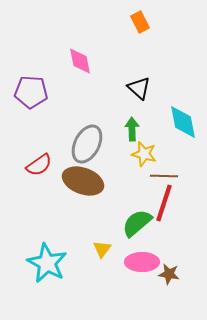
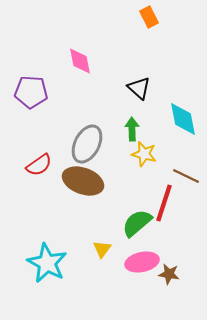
orange rectangle: moved 9 px right, 5 px up
cyan diamond: moved 3 px up
brown line: moved 22 px right; rotated 24 degrees clockwise
pink ellipse: rotated 12 degrees counterclockwise
